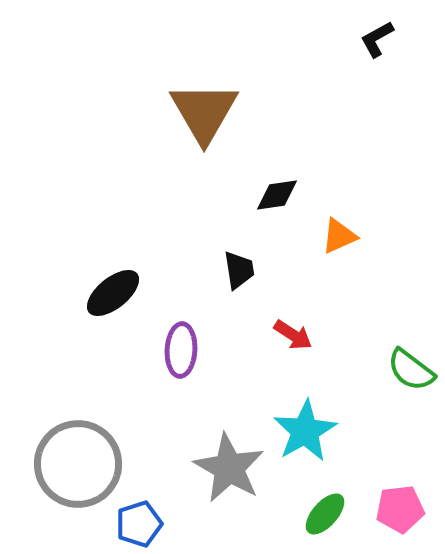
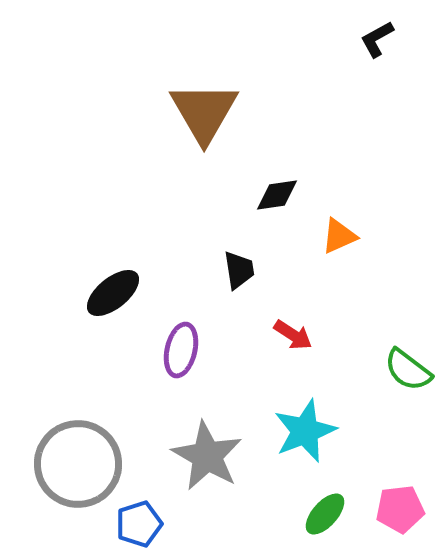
purple ellipse: rotated 10 degrees clockwise
green semicircle: moved 3 px left
cyan star: rotated 8 degrees clockwise
gray star: moved 22 px left, 12 px up
